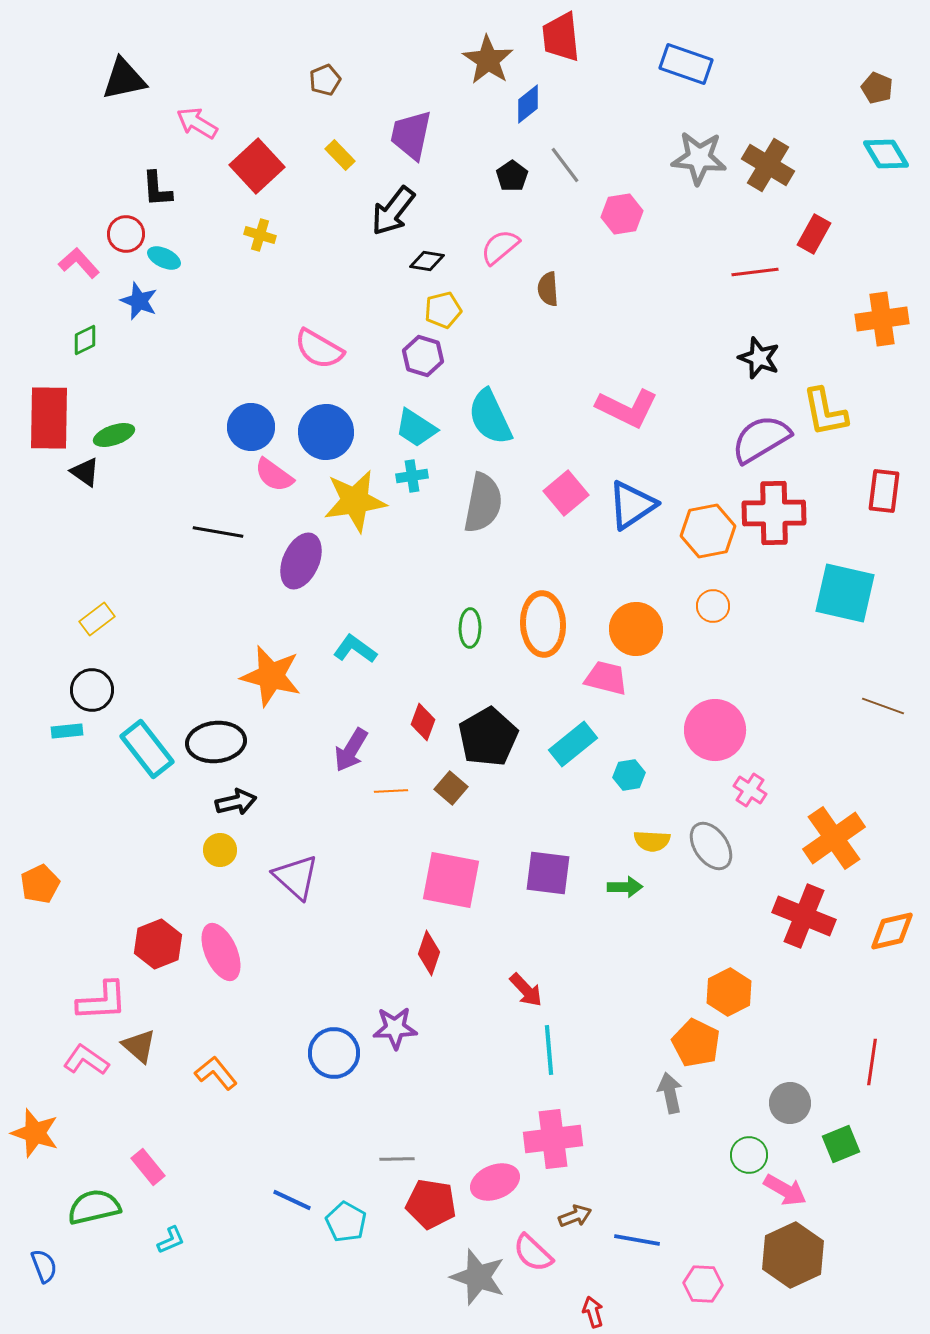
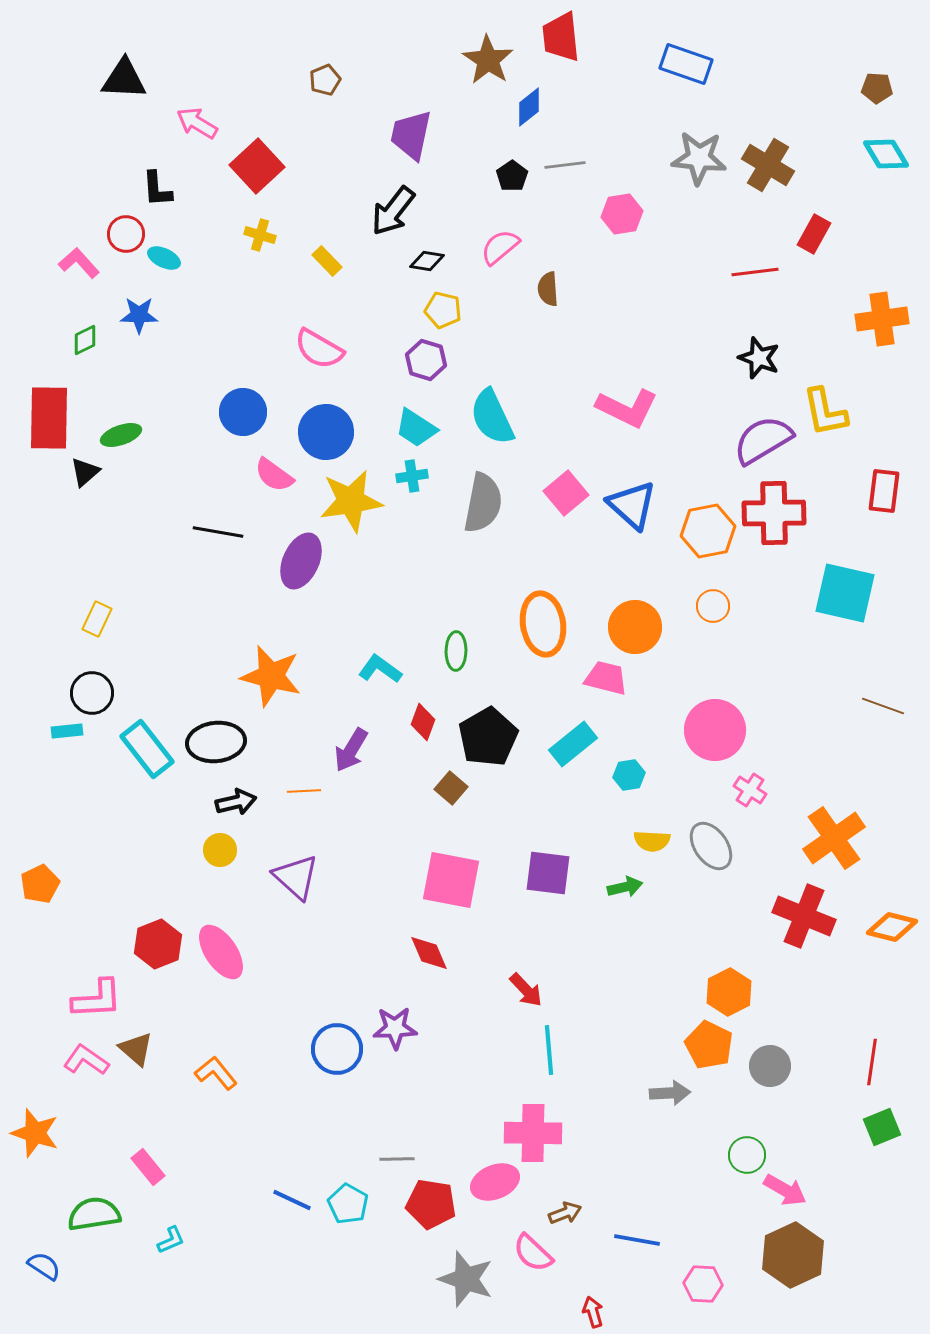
black triangle at (124, 79): rotated 15 degrees clockwise
brown pentagon at (877, 88): rotated 20 degrees counterclockwise
blue diamond at (528, 104): moved 1 px right, 3 px down
yellow rectangle at (340, 155): moved 13 px left, 106 px down
gray line at (565, 165): rotated 60 degrees counterclockwise
blue star at (139, 301): moved 14 px down; rotated 21 degrees counterclockwise
yellow pentagon at (443, 310): rotated 27 degrees clockwise
purple hexagon at (423, 356): moved 3 px right, 4 px down
cyan semicircle at (490, 417): moved 2 px right
blue circle at (251, 427): moved 8 px left, 15 px up
green ellipse at (114, 435): moved 7 px right
purple semicircle at (761, 439): moved 2 px right, 1 px down
black triangle at (85, 472): rotated 44 degrees clockwise
yellow star at (355, 501): moved 4 px left
blue triangle at (632, 505): rotated 44 degrees counterclockwise
yellow rectangle at (97, 619): rotated 28 degrees counterclockwise
orange ellipse at (543, 624): rotated 6 degrees counterclockwise
green ellipse at (470, 628): moved 14 px left, 23 px down
orange circle at (636, 629): moved 1 px left, 2 px up
cyan L-shape at (355, 649): moved 25 px right, 20 px down
black circle at (92, 690): moved 3 px down
orange line at (391, 791): moved 87 px left
green arrow at (625, 887): rotated 12 degrees counterclockwise
orange diamond at (892, 931): moved 4 px up; rotated 27 degrees clockwise
pink ellipse at (221, 952): rotated 10 degrees counterclockwise
red diamond at (429, 953): rotated 42 degrees counterclockwise
pink L-shape at (102, 1001): moved 5 px left, 2 px up
orange pentagon at (696, 1043): moved 13 px right, 2 px down
brown triangle at (139, 1046): moved 3 px left, 3 px down
blue circle at (334, 1053): moved 3 px right, 4 px up
gray arrow at (670, 1093): rotated 99 degrees clockwise
gray circle at (790, 1103): moved 20 px left, 37 px up
pink cross at (553, 1139): moved 20 px left, 6 px up; rotated 8 degrees clockwise
green square at (841, 1144): moved 41 px right, 17 px up
green circle at (749, 1155): moved 2 px left
green semicircle at (94, 1207): moved 7 px down; rotated 4 degrees clockwise
brown arrow at (575, 1216): moved 10 px left, 3 px up
cyan pentagon at (346, 1222): moved 2 px right, 18 px up
blue semicircle at (44, 1266): rotated 36 degrees counterclockwise
gray star at (478, 1277): moved 12 px left, 2 px down
